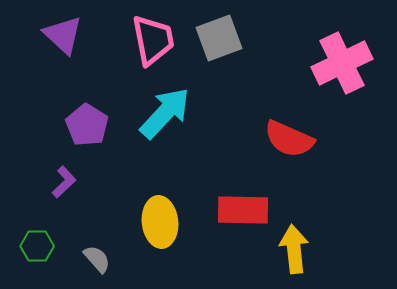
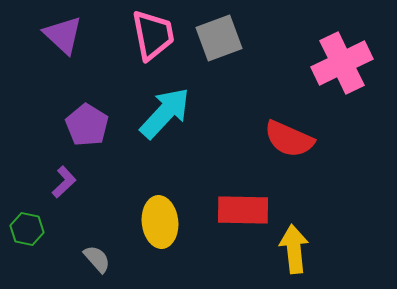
pink trapezoid: moved 5 px up
green hexagon: moved 10 px left, 17 px up; rotated 12 degrees clockwise
